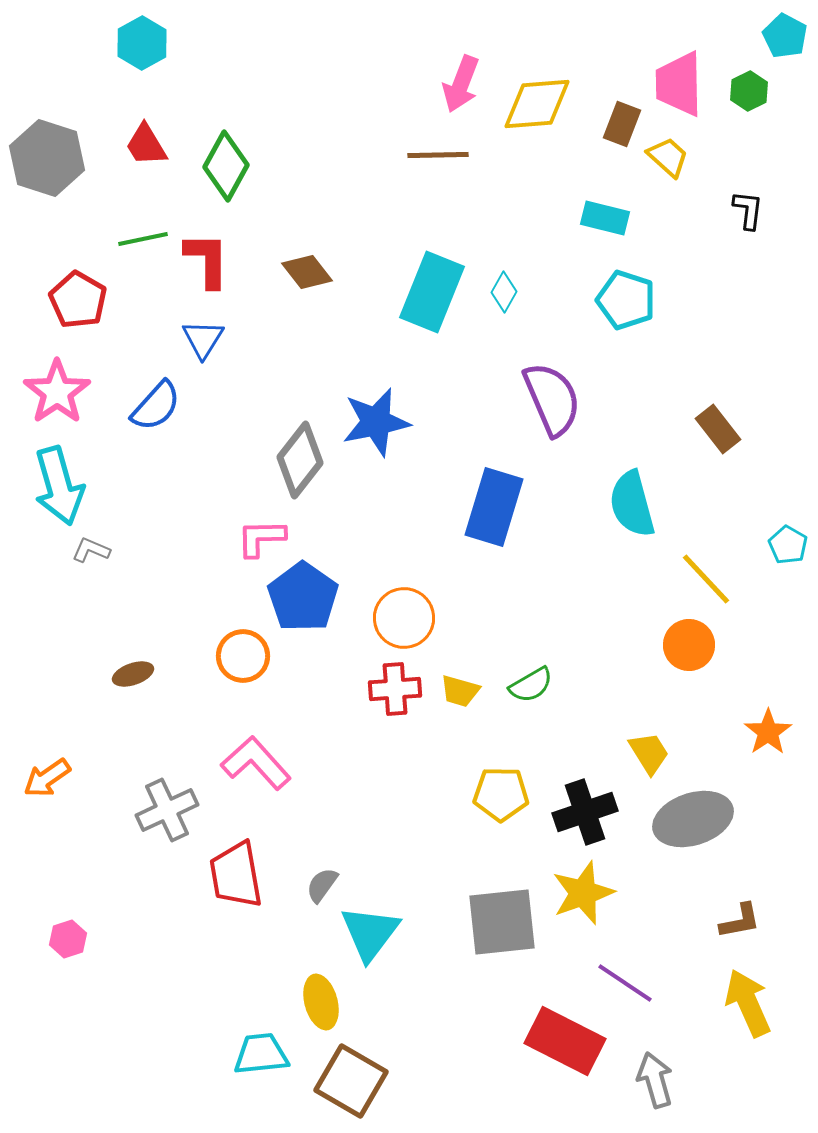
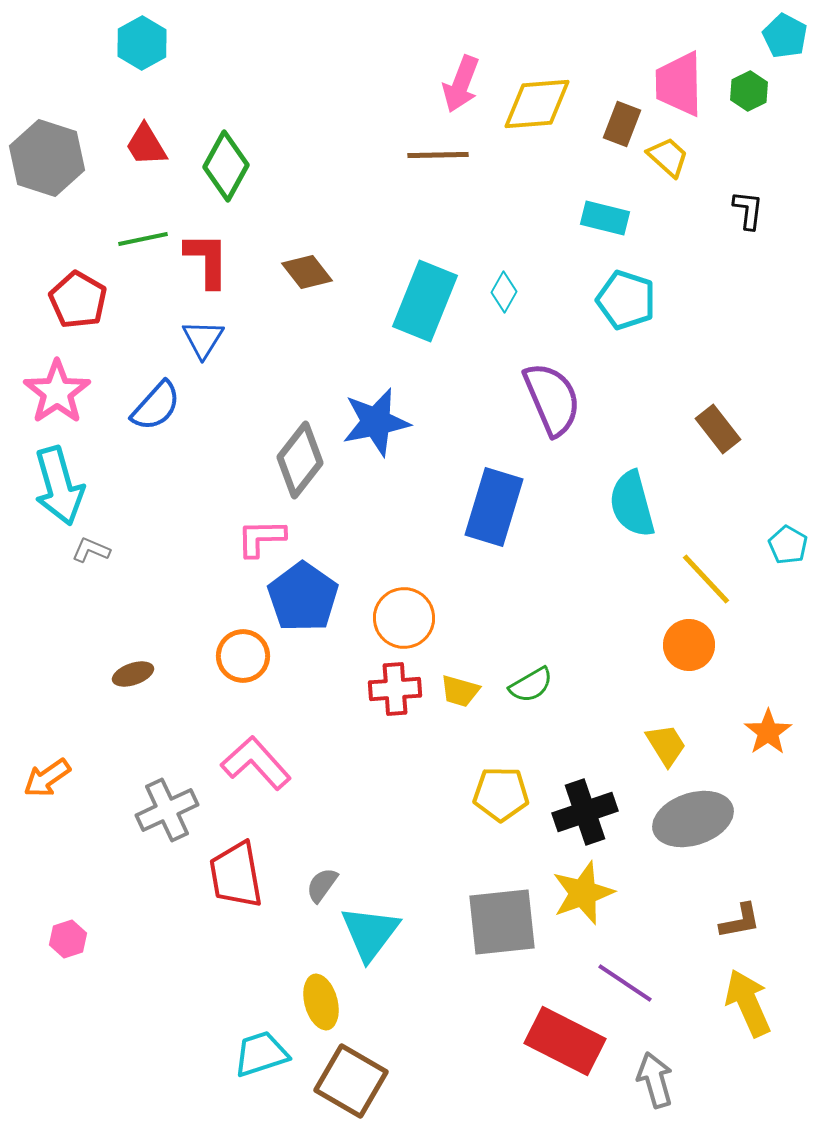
cyan rectangle at (432, 292): moved 7 px left, 9 px down
yellow trapezoid at (649, 753): moved 17 px right, 8 px up
cyan trapezoid at (261, 1054): rotated 12 degrees counterclockwise
